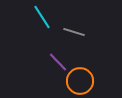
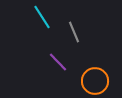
gray line: rotated 50 degrees clockwise
orange circle: moved 15 px right
